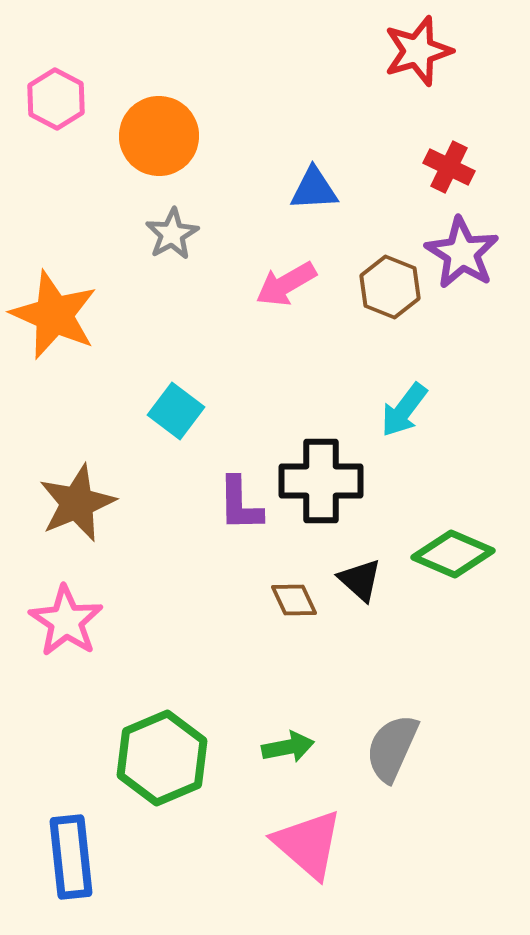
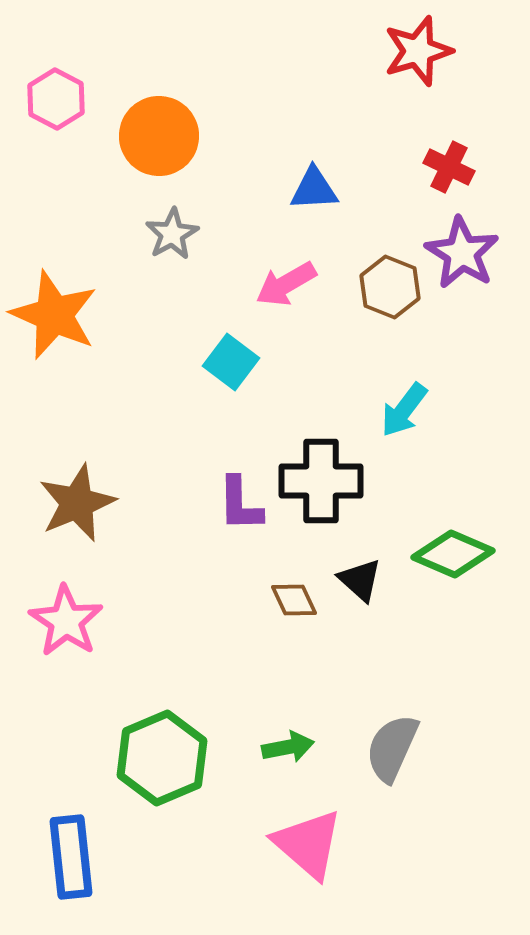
cyan square: moved 55 px right, 49 px up
